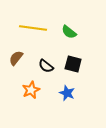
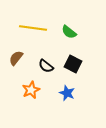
black square: rotated 12 degrees clockwise
